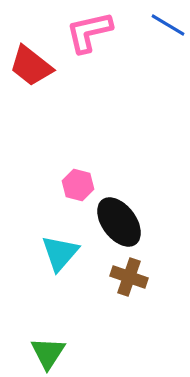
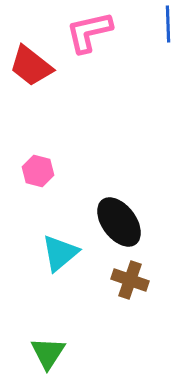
blue line: moved 1 px up; rotated 57 degrees clockwise
pink hexagon: moved 40 px left, 14 px up
cyan triangle: rotated 9 degrees clockwise
brown cross: moved 1 px right, 3 px down
